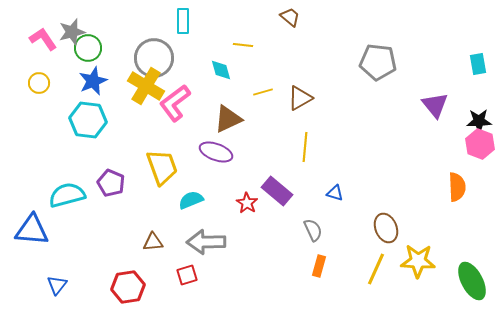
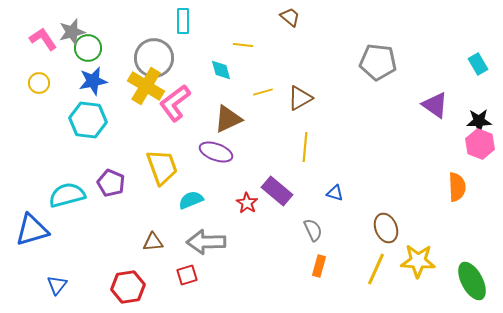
cyan rectangle at (478, 64): rotated 20 degrees counterclockwise
blue star at (93, 81): rotated 12 degrees clockwise
purple triangle at (435, 105): rotated 16 degrees counterclockwise
blue triangle at (32, 230): rotated 21 degrees counterclockwise
